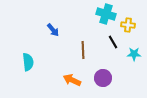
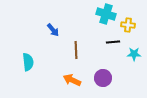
black line: rotated 64 degrees counterclockwise
brown line: moved 7 px left
